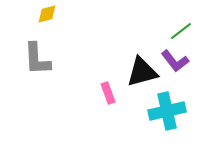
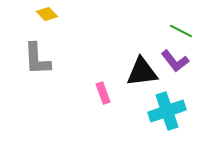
yellow diamond: rotated 60 degrees clockwise
green line: rotated 65 degrees clockwise
black triangle: rotated 8 degrees clockwise
pink rectangle: moved 5 px left
cyan cross: rotated 6 degrees counterclockwise
